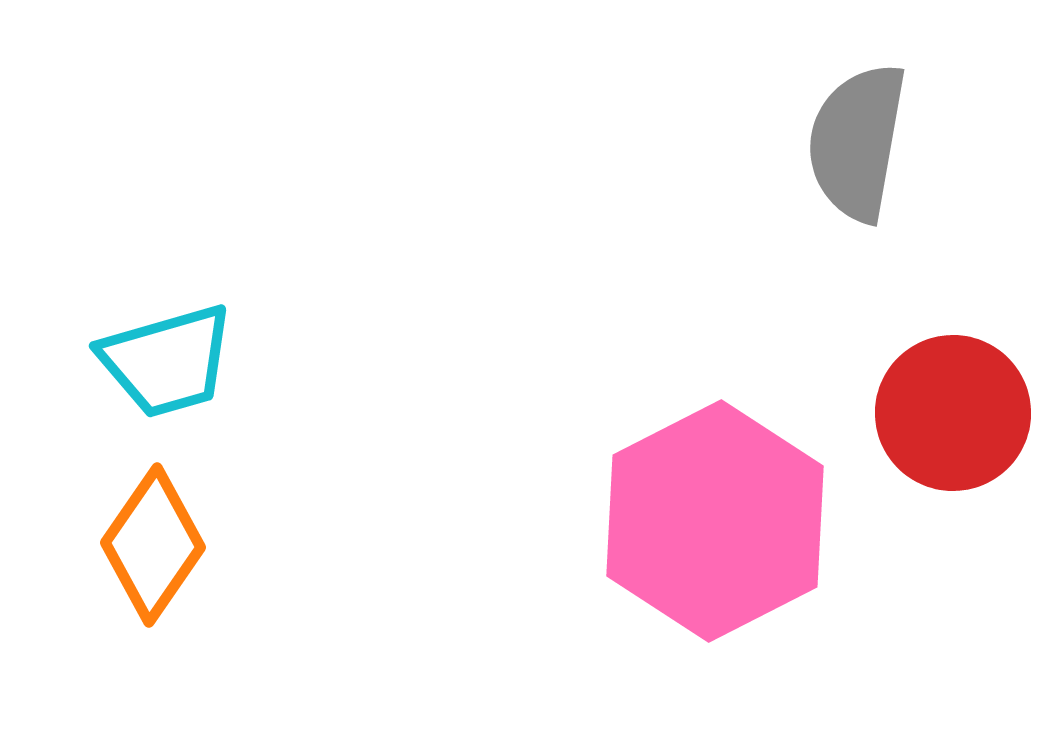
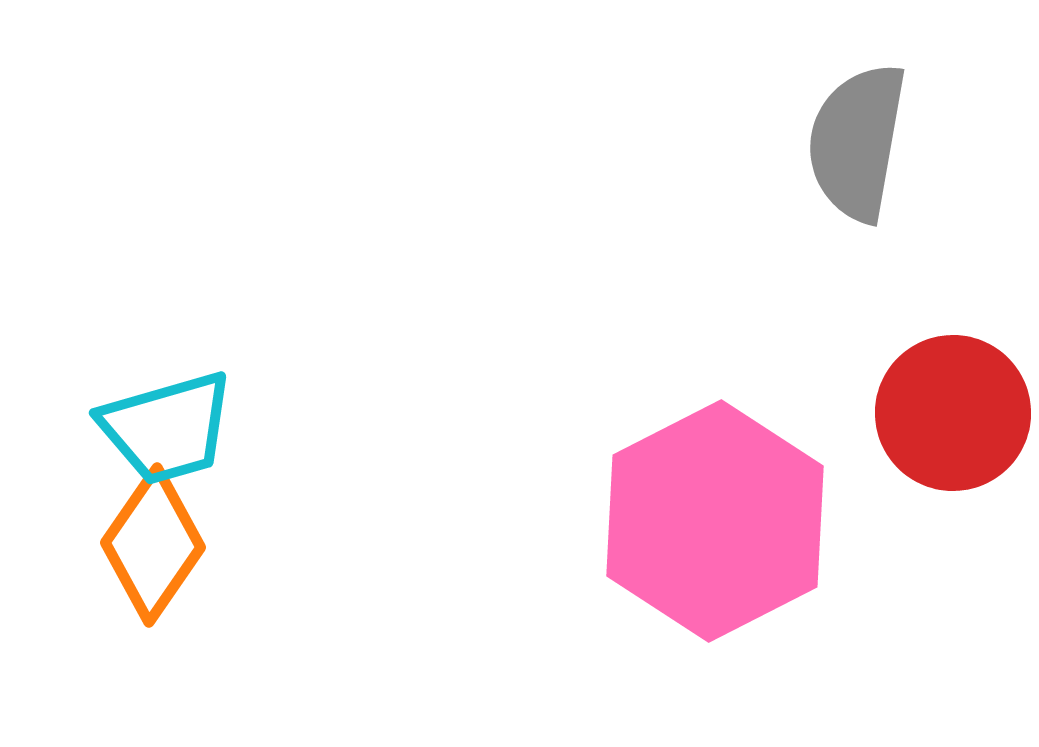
cyan trapezoid: moved 67 px down
